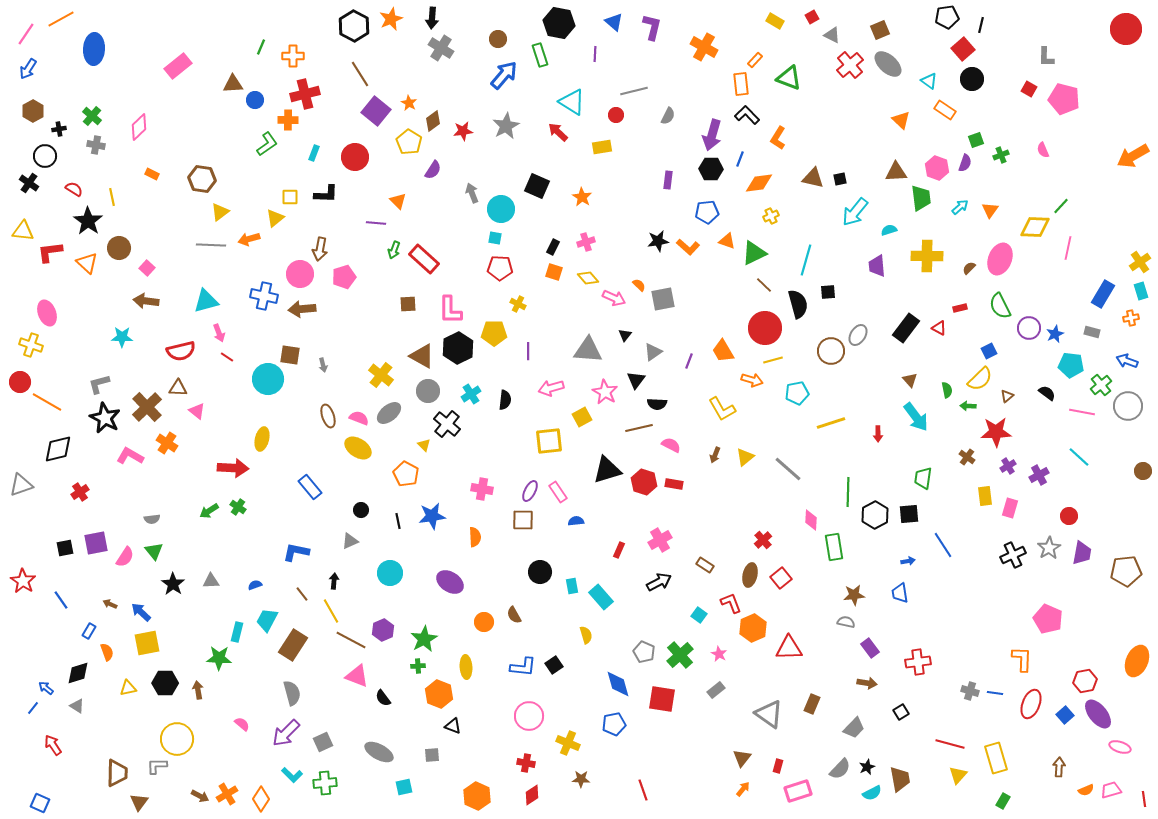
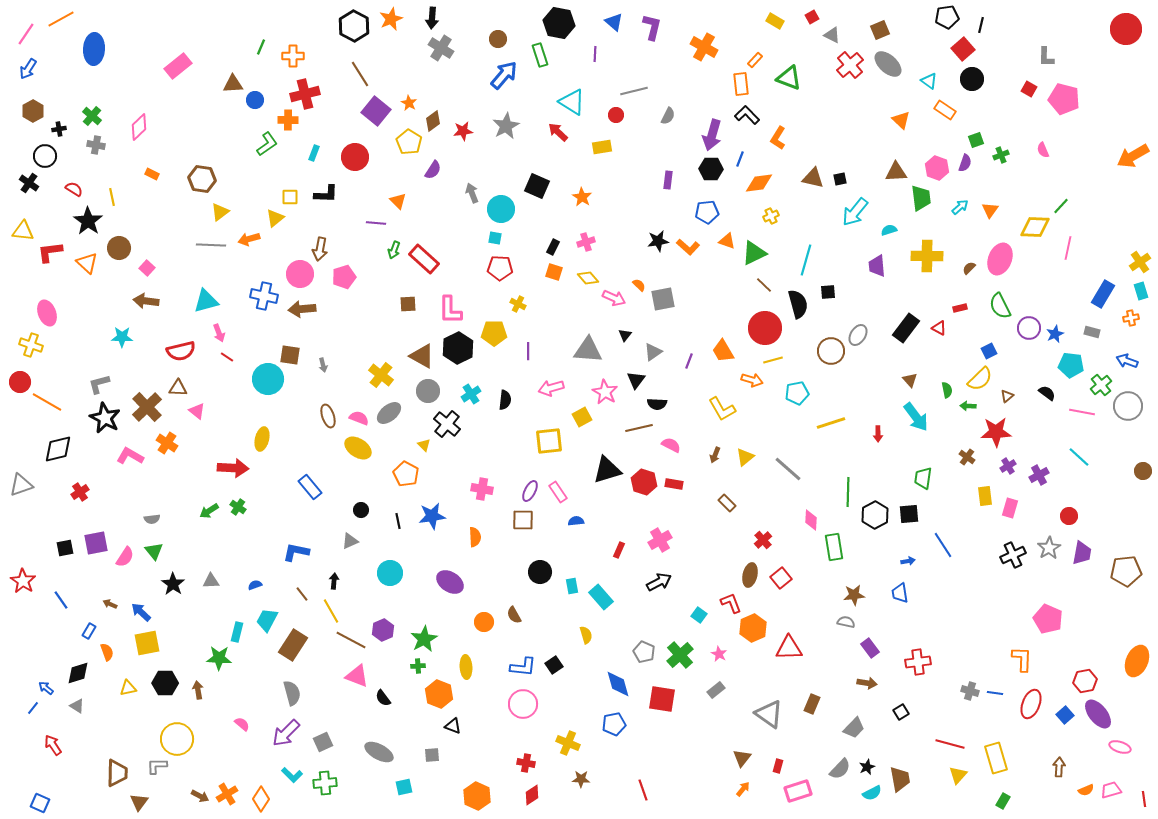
brown rectangle at (705, 565): moved 22 px right, 62 px up; rotated 12 degrees clockwise
pink circle at (529, 716): moved 6 px left, 12 px up
